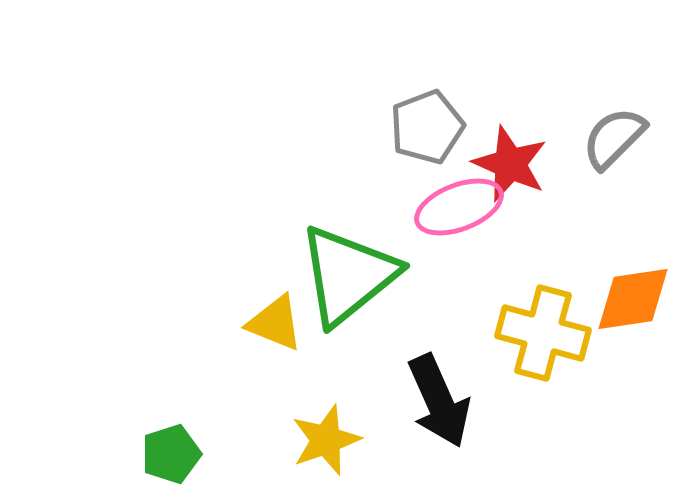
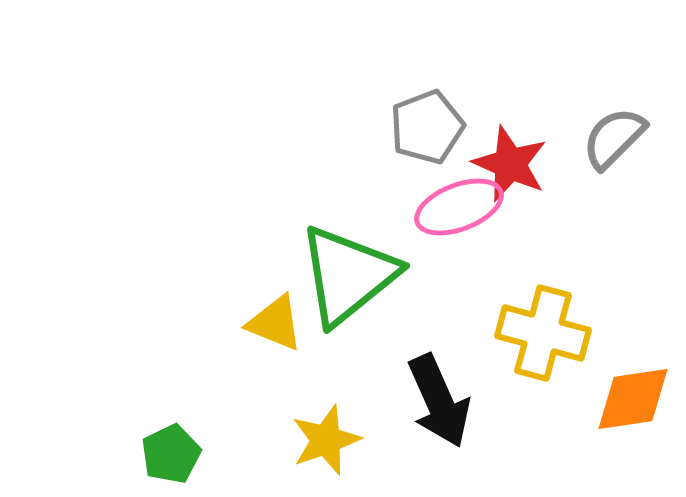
orange diamond: moved 100 px down
green pentagon: rotated 8 degrees counterclockwise
